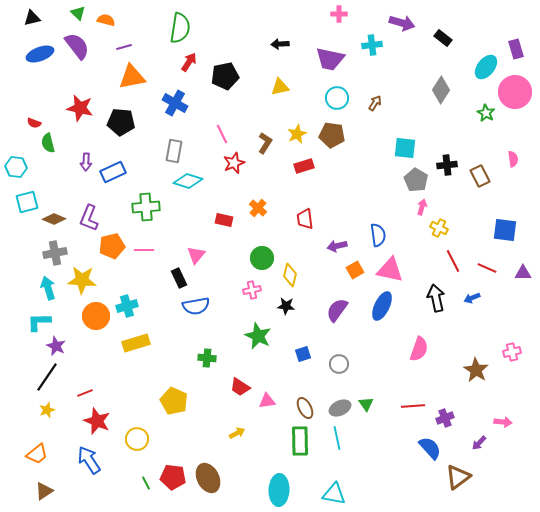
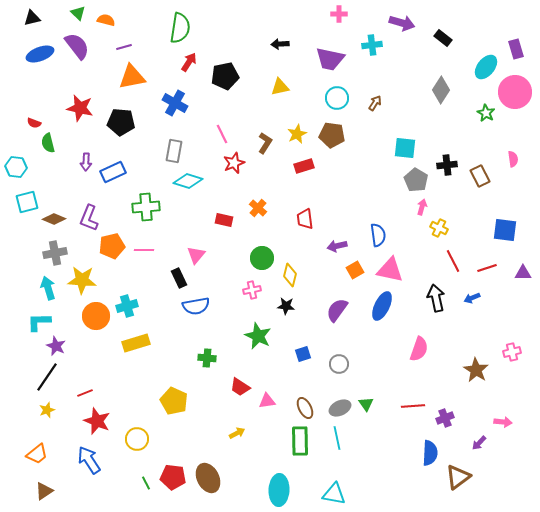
red line at (487, 268): rotated 42 degrees counterclockwise
blue semicircle at (430, 448): moved 5 px down; rotated 45 degrees clockwise
